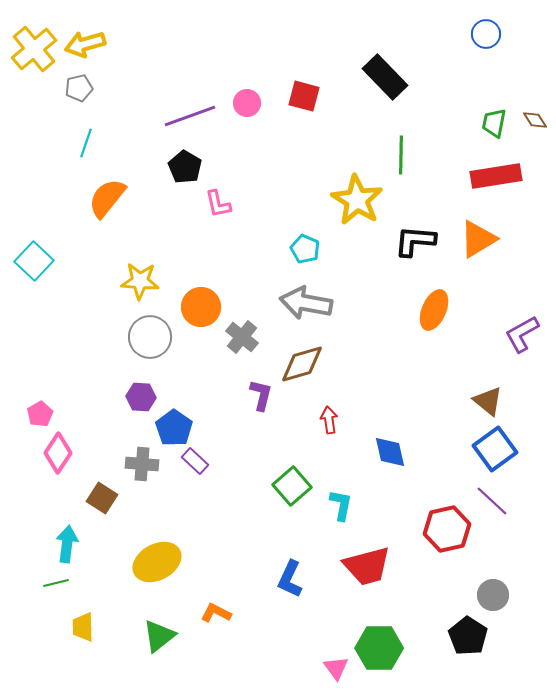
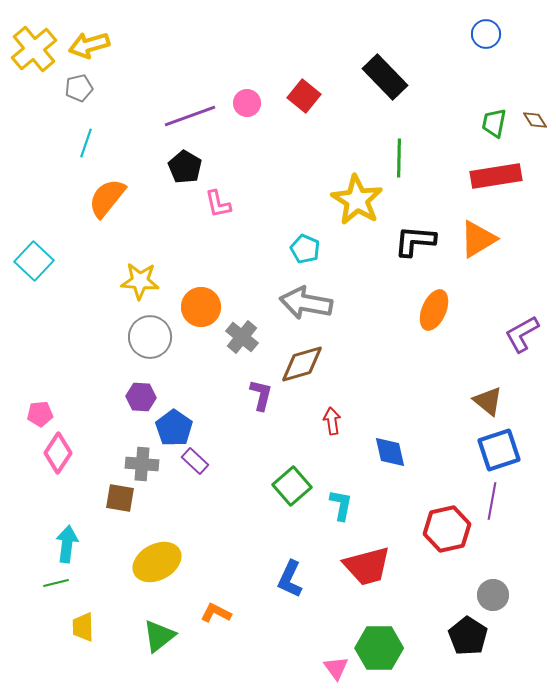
yellow arrow at (85, 44): moved 4 px right, 1 px down
red square at (304, 96): rotated 24 degrees clockwise
green line at (401, 155): moved 2 px left, 3 px down
pink pentagon at (40, 414): rotated 25 degrees clockwise
red arrow at (329, 420): moved 3 px right, 1 px down
blue square at (495, 449): moved 4 px right, 1 px down; rotated 18 degrees clockwise
brown square at (102, 498): moved 18 px right; rotated 24 degrees counterclockwise
purple line at (492, 501): rotated 57 degrees clockwise
